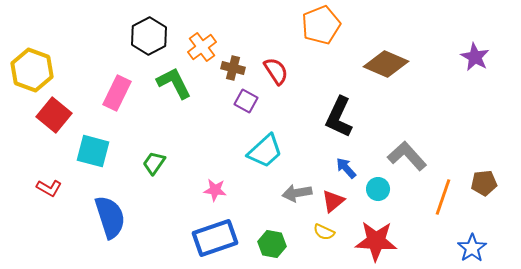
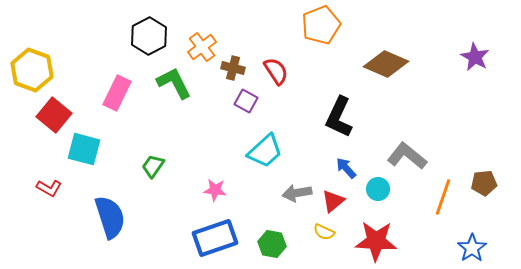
cyan square: moved 9 px left, 2 px up
gray L-shape: rotated 9 degrees counterclockwise
green trapezoid: moved 1 px left, 3 px down
